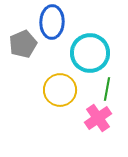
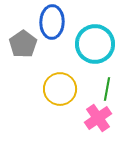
gray pentagon: rotated 12 degrees counterclockwise
cyan circle: moved 5 px right, 9 px up
yellow circle: moved 1 px up
